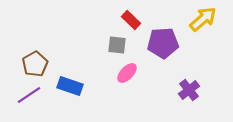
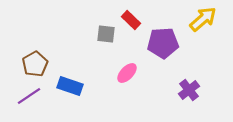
gray square: moved 11 px left, 11 px up
purple line: moved 1 px down
